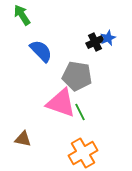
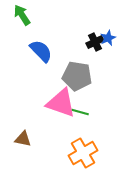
green line: rotated 48 degrees counterclockwise
